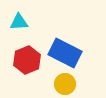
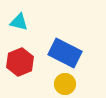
cyan triangle: rotated 18 degrees clockwise
red hexagon: moved 7 px left, 2 px down
